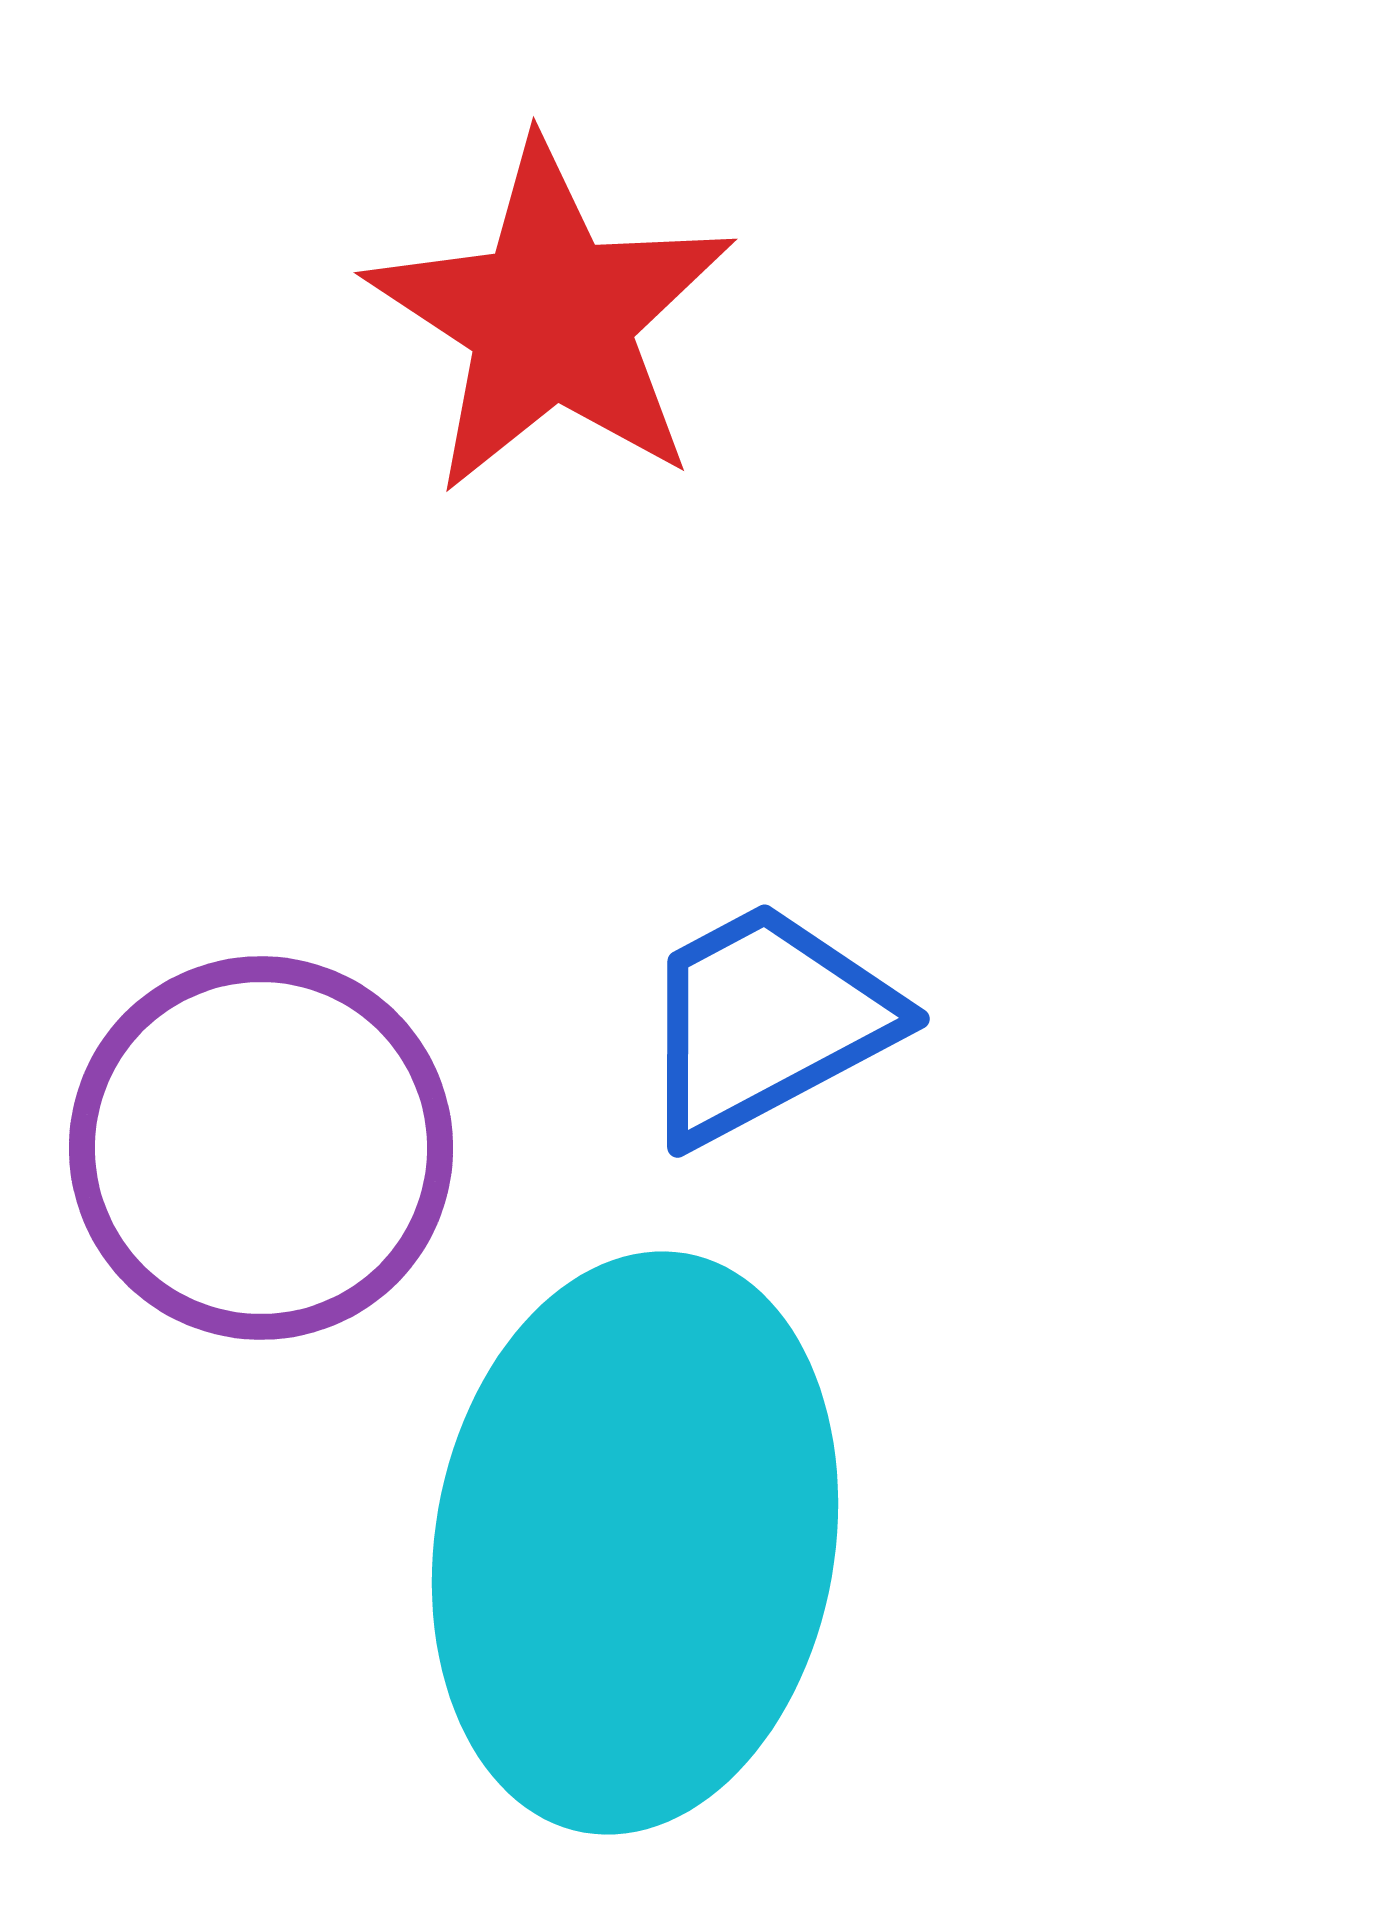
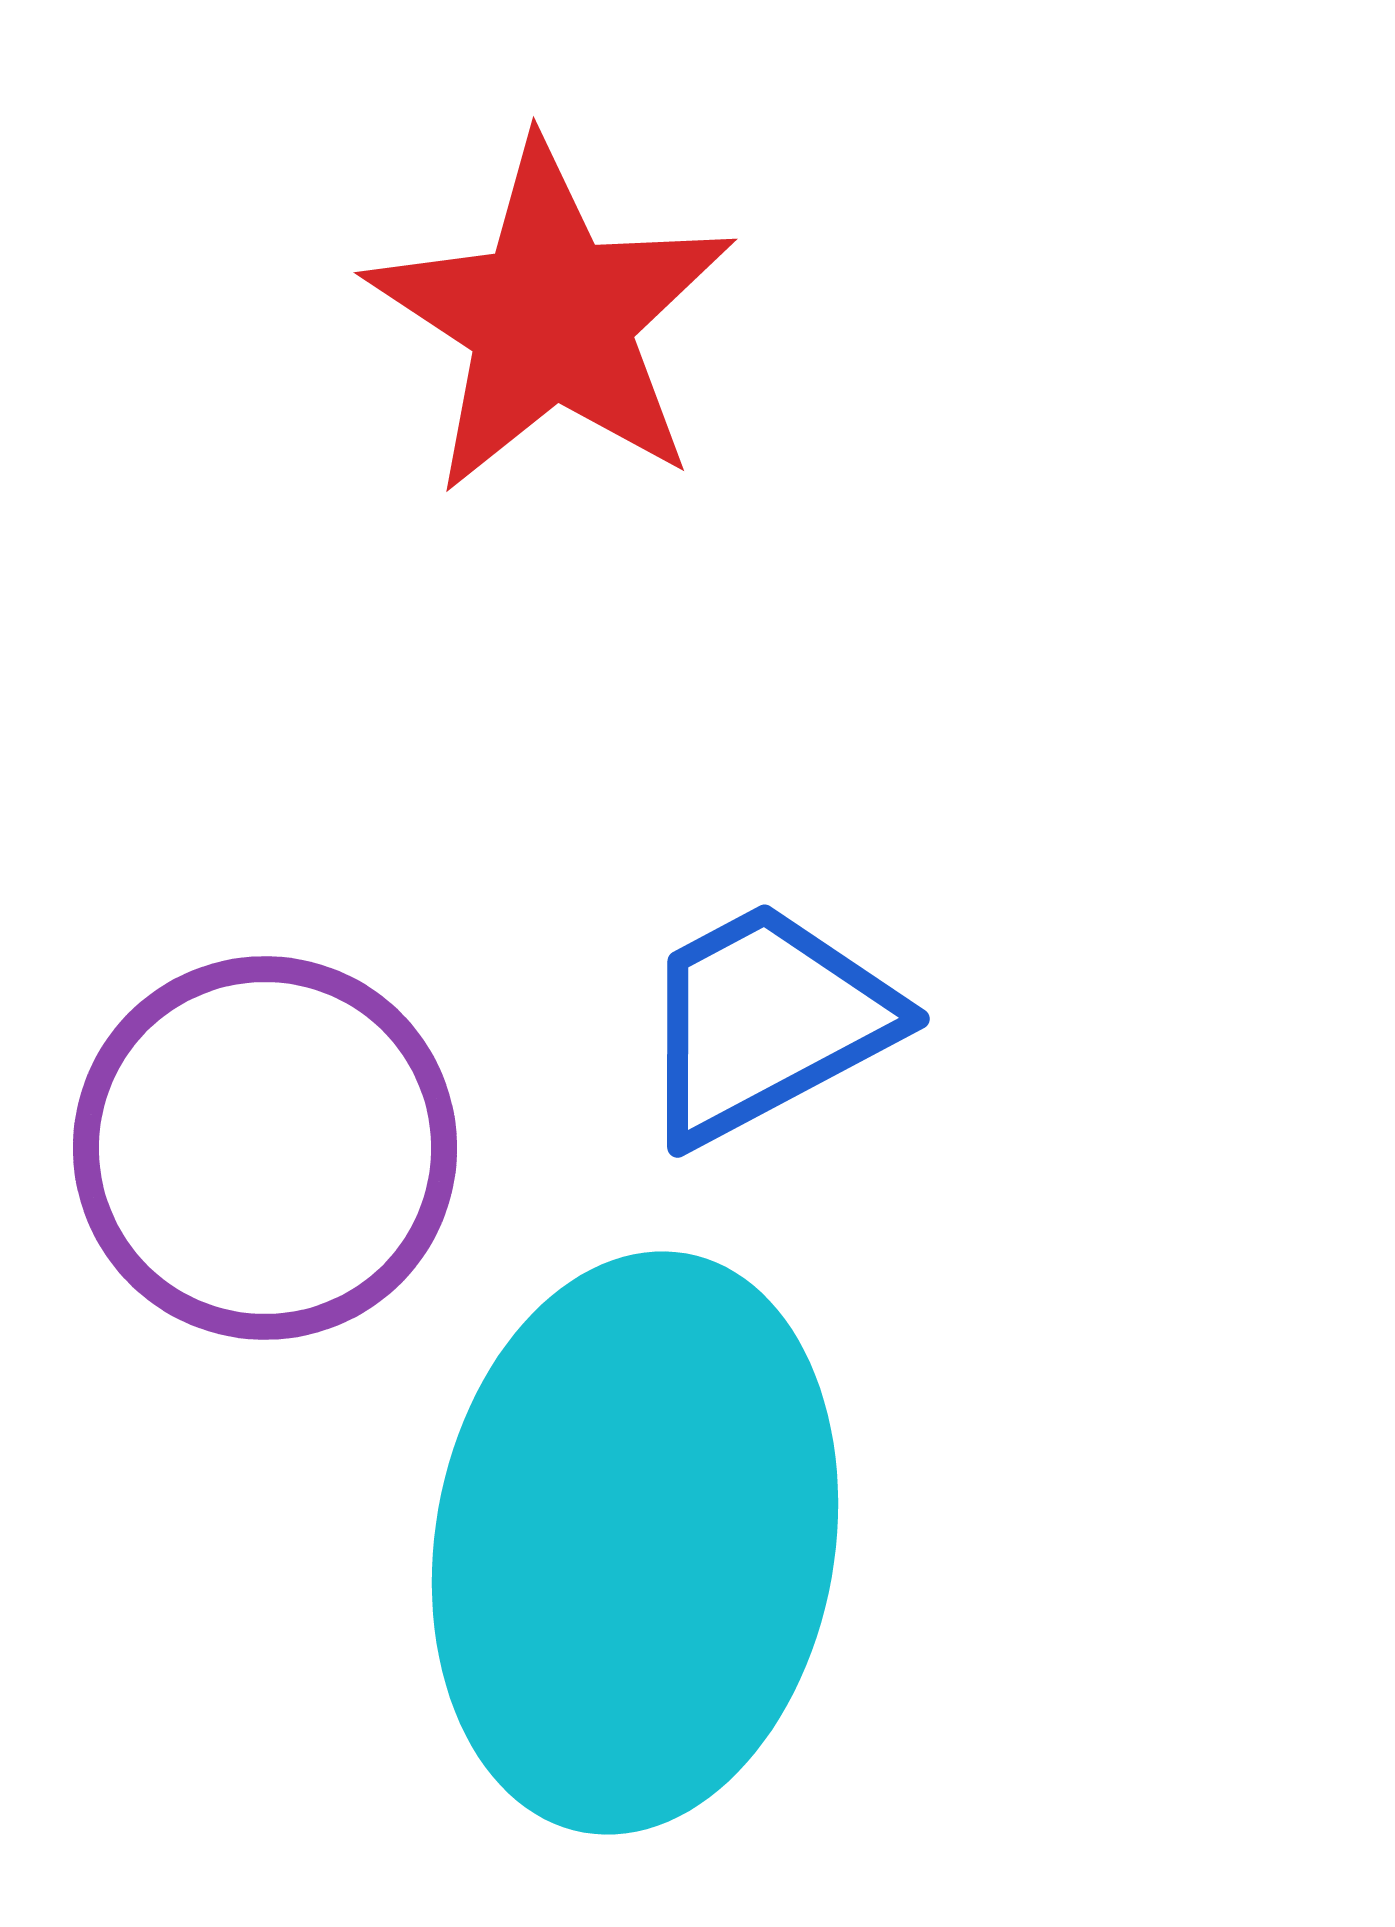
purple circle: moved 4 px right
